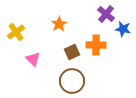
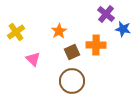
orange star: moved 7 px down
